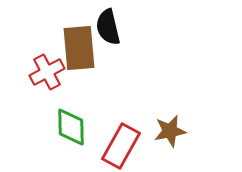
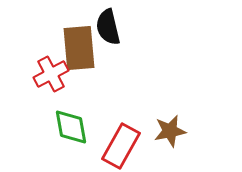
red cross: moved 4 px right, 2 px down
green diamond: rotated 9 degrees counterclockwise
